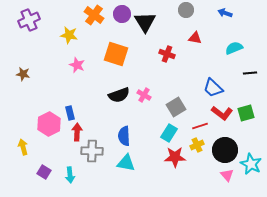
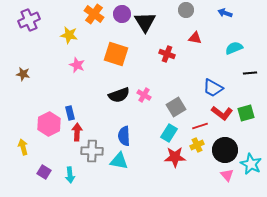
orange cross: moved 1 px up
blue trapezoid: rotated 15 degrees counterclockwise
cyan triangle: moved 7 px left, 2 px up
